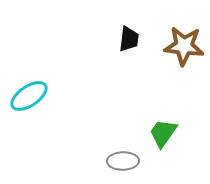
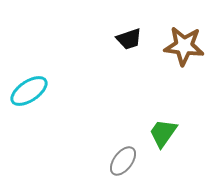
black trapezoid: rotated 64 degrees clockwise
cyan ellipse: moved 5 px up
gray ellipse: rotated 52 degrees counterclockwise
